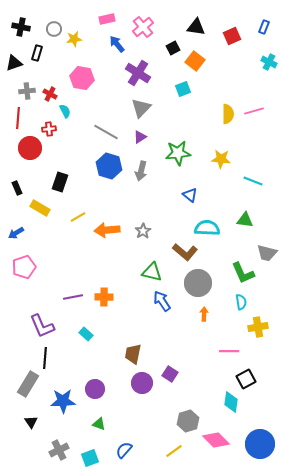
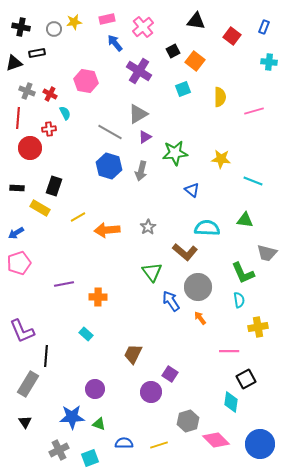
black triangle at (196, 27): moved 6 px up
red square at (232, 36): rotated 30 degrees counterclockwise
yellow star at (74, 39): moved 17 px up
blue arrow at (117, 44): moved 2 px left, 1 px up
black square at (173, 48): moved 3 px down
black rectangle at (37, 53): rotated 63 degrees clockwise
cyan cross at (269, 62): rotated 21 degrees counterclockwise
purple cross at (138, 73): moved 1 px right, 2 px up
pink hexagon at (82, 78): moved 4 px right, 3 px down
gray cross at (27, 91): rotated 28 degrees clockwise
gray triangle at (141, 108): moved 3 px left, 6 px down; rotated 15 degrees clockwise
cyan semicircle at (65, 111): moved 2 px down
yellow semicircle at (228, 114): moved 8 px left, 17 px up
gray line at (106, 132): moved 4 px right
purple triangle at (140, 137): moved 5 px right
green star at (178, 153): moved 3 px left
black rectangle at (60, 182): moved 6 px left, 4 px down
black rectangle at (17, 188): rotated 64 degrees counterclockwise
blue triangle at (190, 195): moved 2 px right, 5 px up
gray star at (143, 231): moved 5 px right, 4 px up
pink pentagon at (24, 267): moved 5 px left, 4 px up
green triangle at (152, 272): rotated 40 degrees clockwise
gray circle at (198, 283): moved 4 px down
purple line at (73, 297): moved 9 px left, 13 px up
orange cross at (104, 297): moved 6 px left
blue arrow at (162, 301): moved 9 px right
cyan semicircle at (241, 302): moved 2 px left, 2 px up
orange arrow at (204, 314): moved 4 px left, 4 px down; rotated 40 degrees counterclockwise
purple L-shape at (42, 326): moved 20 px left, 5 px down
brown trapezoid at (133, 354): rotated 15 degrees clockwise
black line at (45, 358): moved 1 px right, 2 px up
purple circle at (142, 383): moved 9 px right, 9 px down
blue star at (63, 401): moved 9 px right, 16 px down
black triangle at (31, 422): moved 6 px left
blue semicircle at (124, 450): moved 7 px up; rotated 48 degrees clockwise
yellow line at (174, 451): moved 15 px left, 6 px up; rotated 18 degrees clockwise
